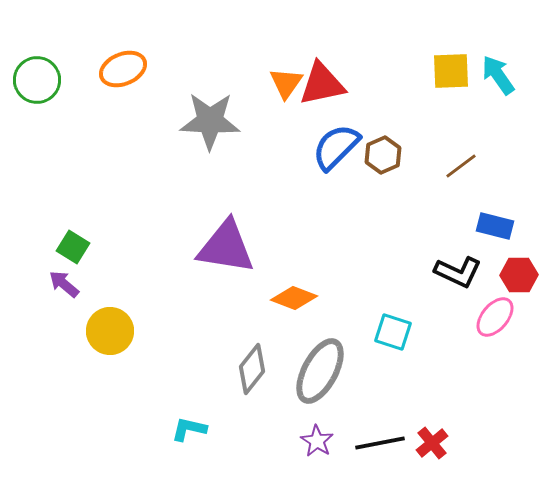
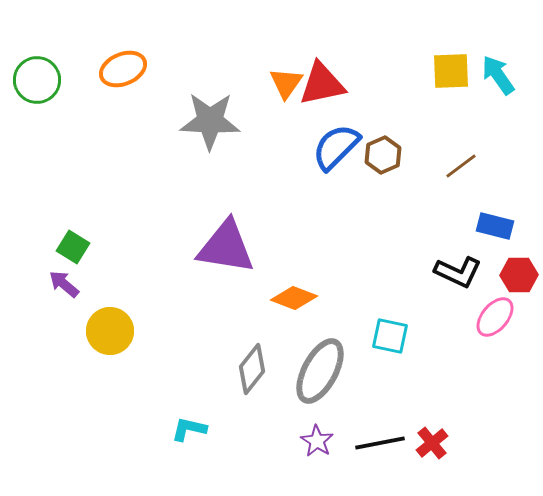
cyan square: moved 3 px left, 4 px down; rotated 6 degrees counterclockwise
